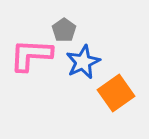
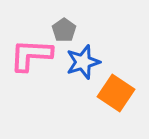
blue star: rotated 8 degrees clockwise
orange square: rotated 21 degrees counterclockwise
